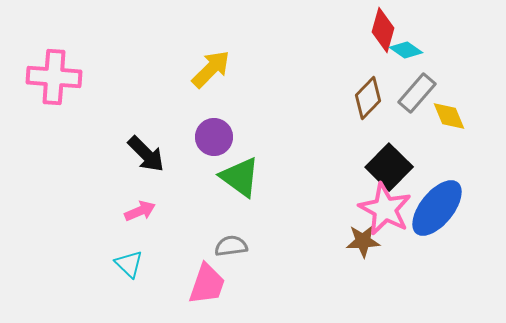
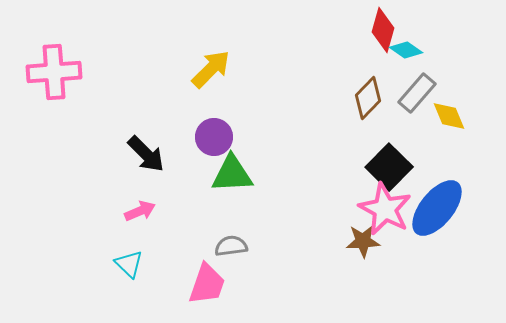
pink cross: moved 5 px up; rotated 8 degrees counterclockwise
green triangle: moved 8 px left, 3 px up; rotated 39 degrees counterclockwise
